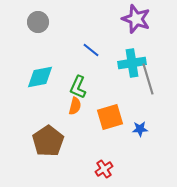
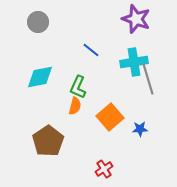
cyan cross: moved 2 px right, 1 px up
orange square: rotated 24 degrees counterclockwise
